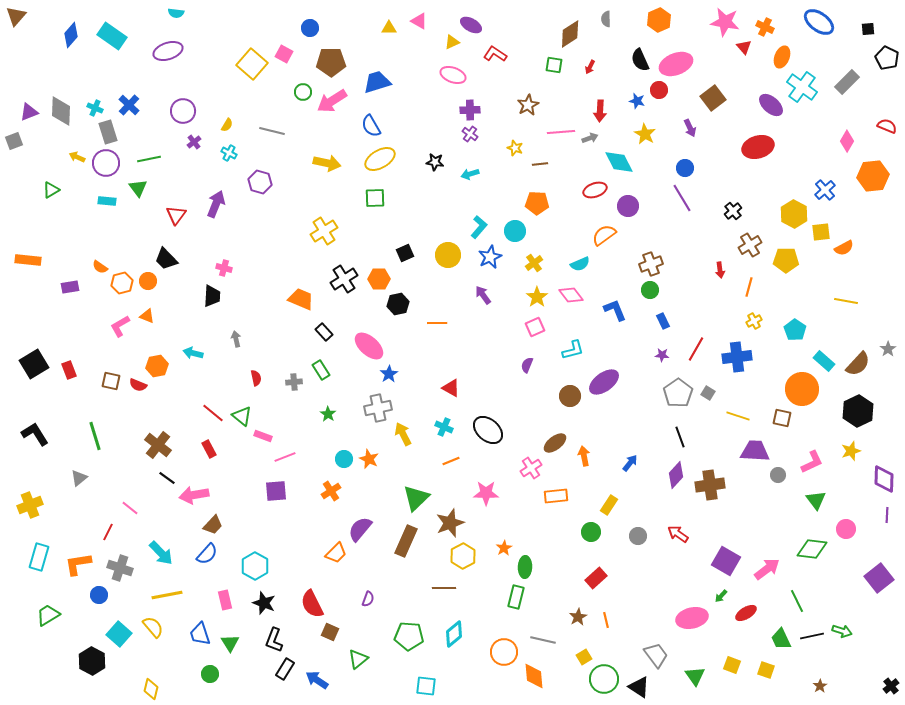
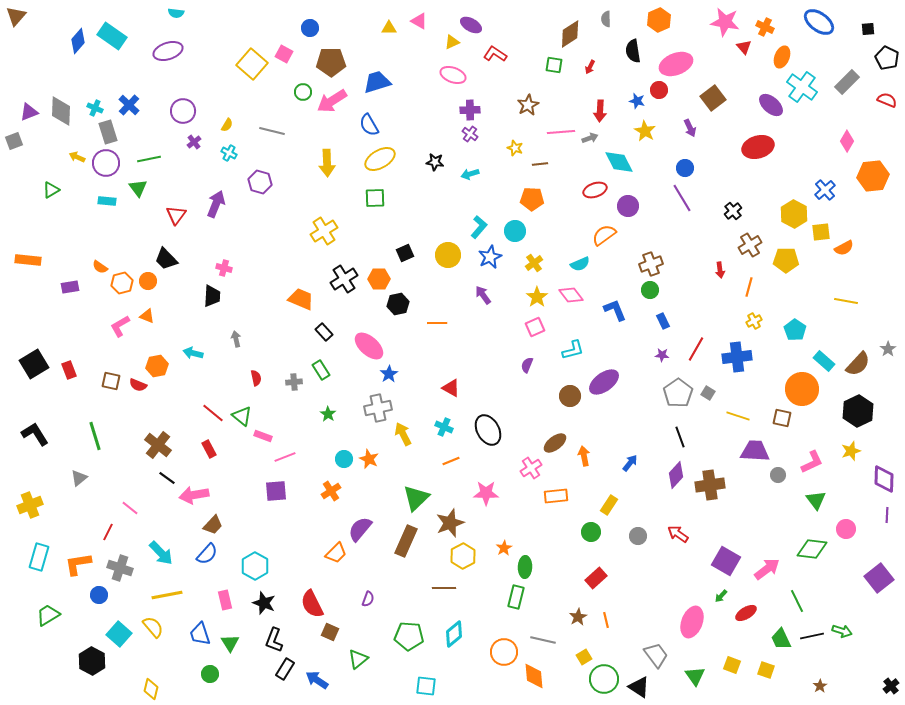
blue diamond at (71, 35): moved 7 px right, 6 px down
black semicircle at (640, 60): moved 7 px left, 9 px up; rotated 15 degrees clockwise
blue semicircle at (371, 126): moved 2 px left, 1 px up
red semicircle at (887, 126): moved 26 px up
yellow star at (645, 134): moved 3 px up
yellow arrow at (327, 163): rotated 76 degrees clockwise
orange pentagon at (537, 203): moved 5 px left, 4 px up
black ellipse at (488, 430): rotated 20 degrees clockwise
pink ellipse at (692, 618): moved 4 px down; rotated 56 degrees counterclockwise
